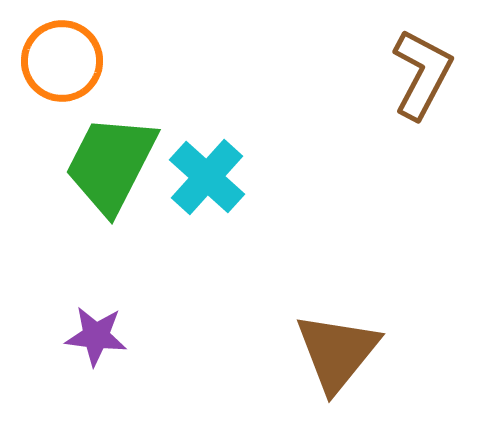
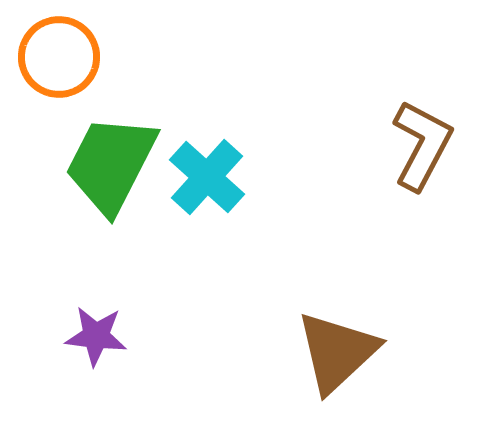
orange circle: moved 3 px left, 4 px up
brown L-shape: moved 71 px down
brown triangle: rotated 8 degrees clockwise
